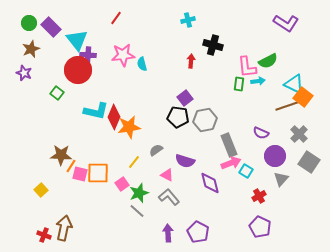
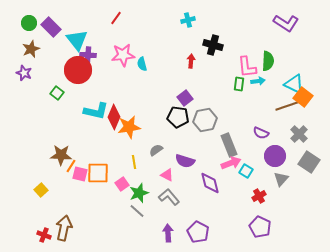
green semicircle at (268, 61): rotated 60 degrees counterclockwise
yellow line at (134, 162): rotated 48 degrees counterclockwise
